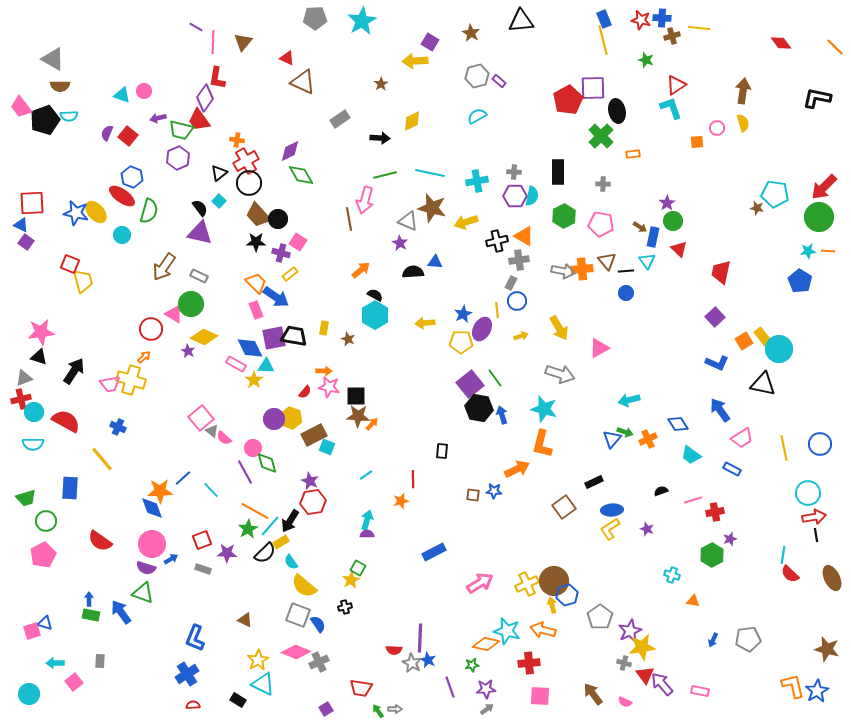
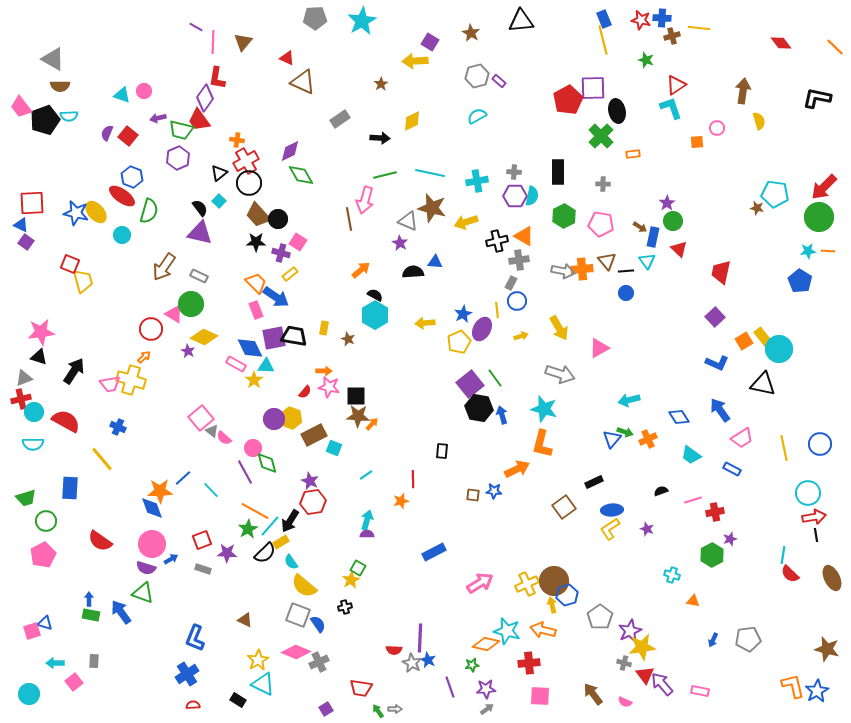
yellow semicircle at (743, 123): moved 16 px right, 2 px up
yellow pentagon at (461, 342): moved 2 px left; rotated 25 degrees counterclockwise
blue diamond at (678, 424): moved 1 px right, 7 px up
cyan square at (327, 447): moved 7 px right, 1 px down
gray rectangle at (100, 661): moved 6 px left
